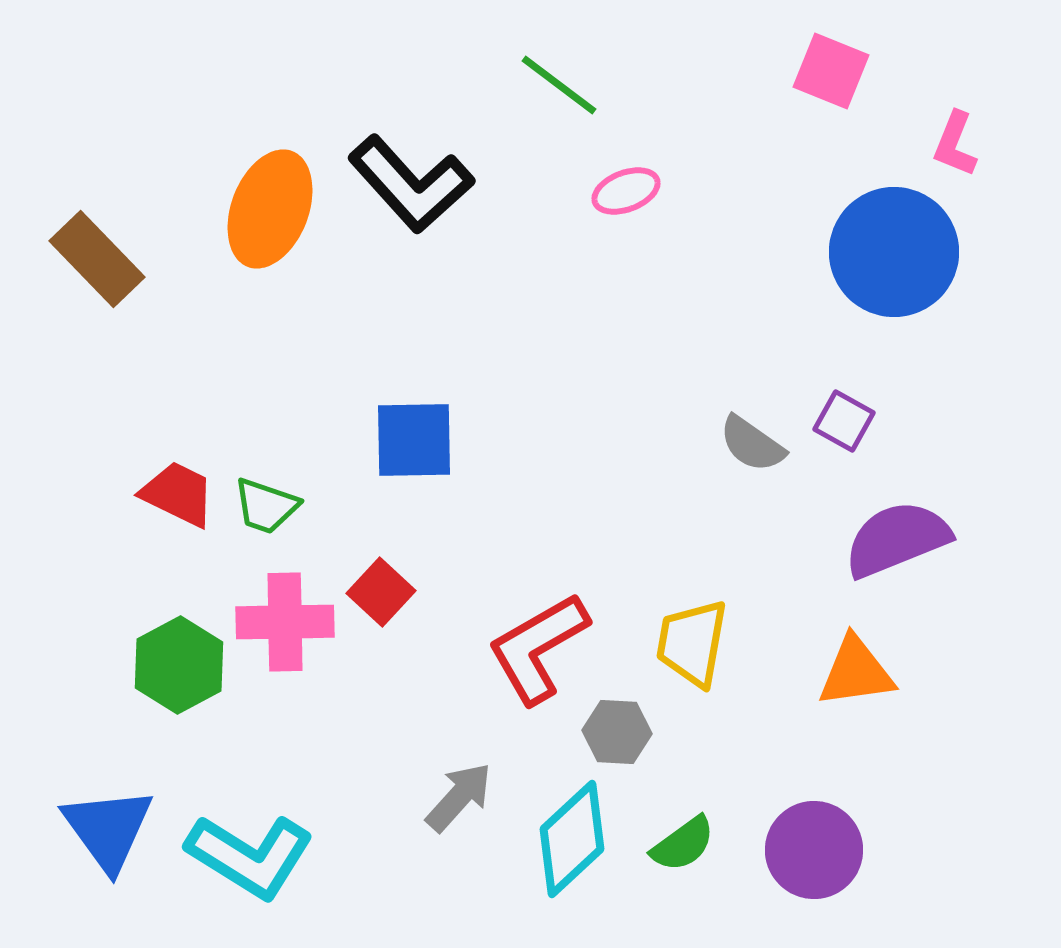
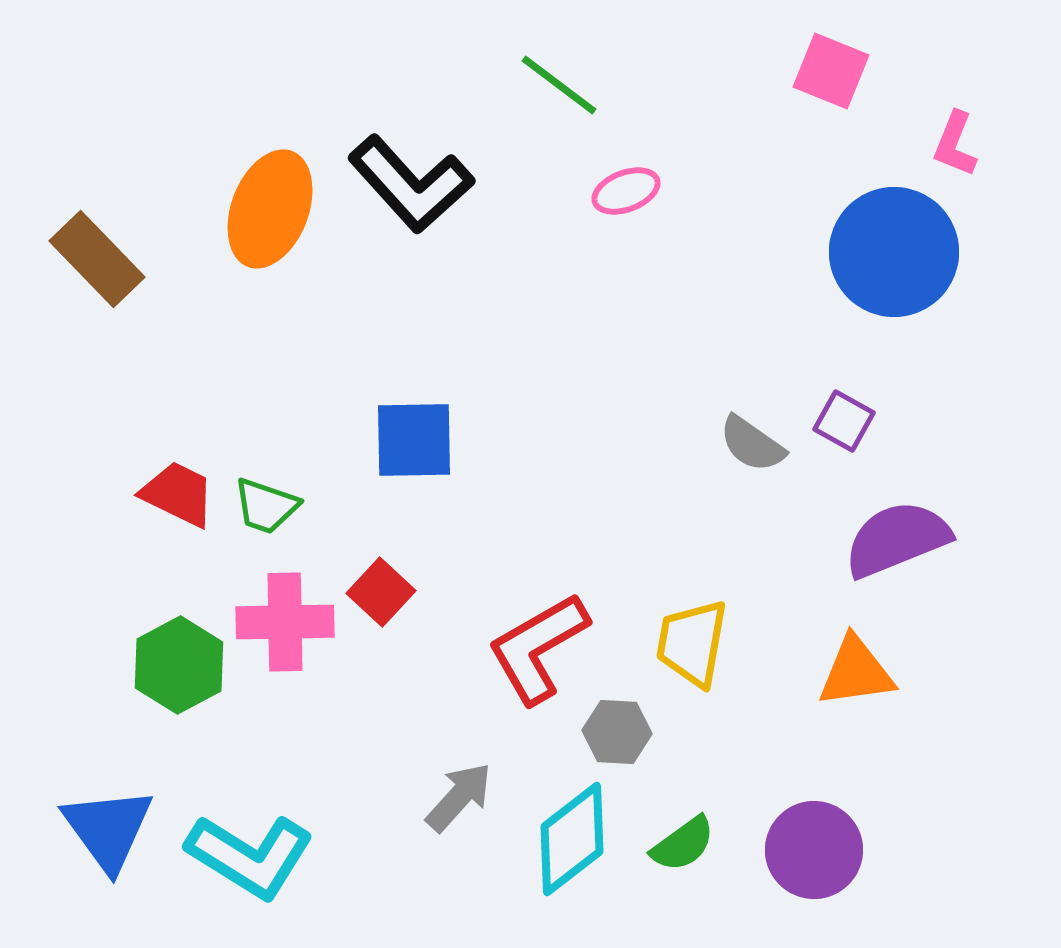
cyan diamond: rotated 5 degrees clockwise
